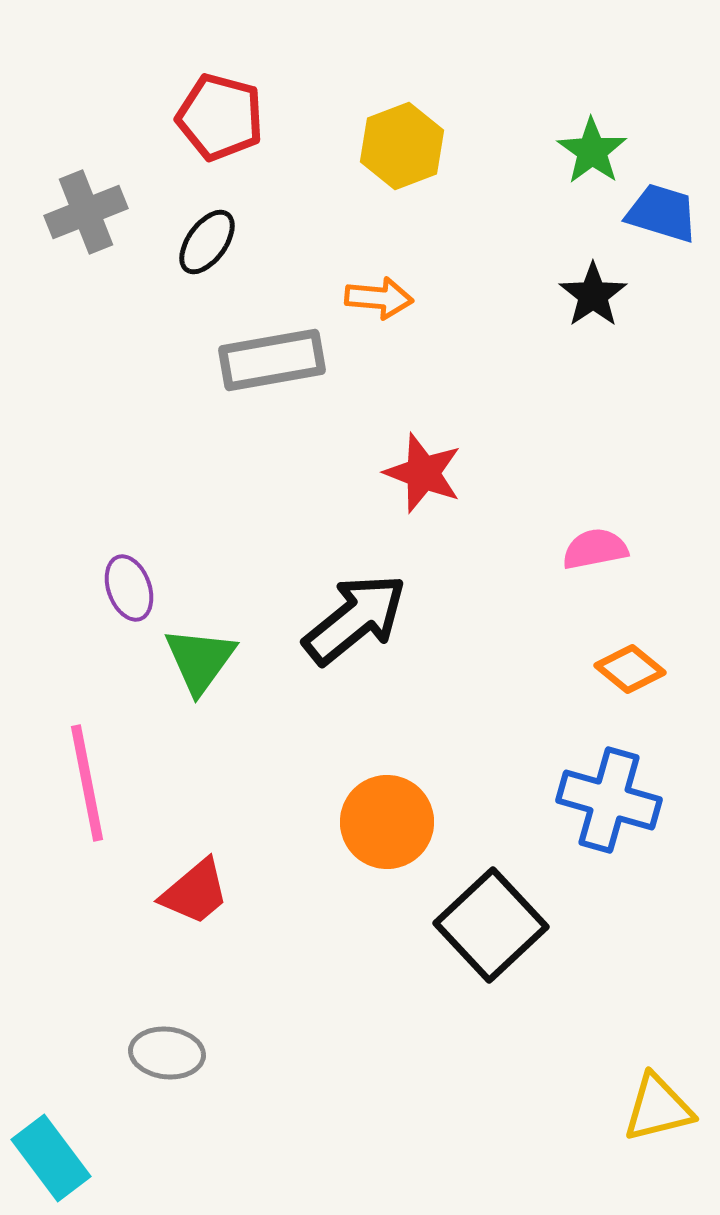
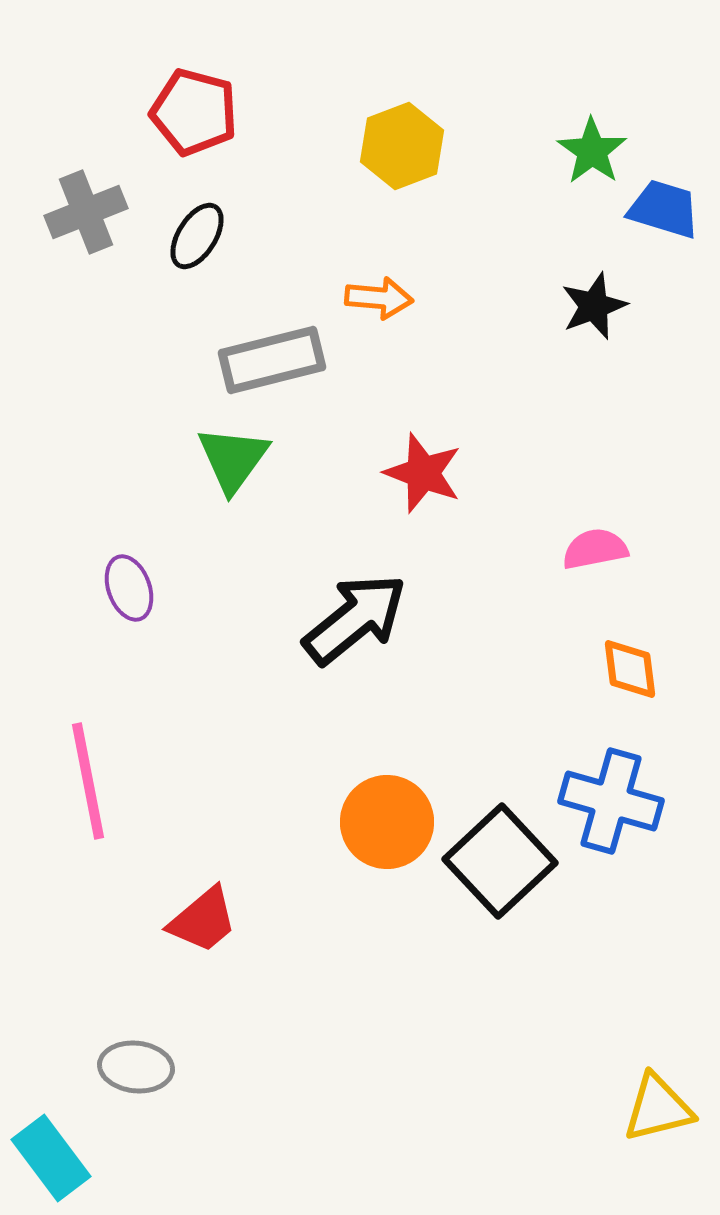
red pentagon: moved 26 px left, 5 px up
blue trapezoid: moved 2 px right, 4 px up
black ellipse: moved 10 px left, 6 px up; rotated 4 degrees counterclockwise
black star: moved 1 px right, 11 px down; rotated 14 degrees clockwise
gray rectangle: rotated 4 degrees counterclockwise
green triangle: moved 33 px right, 201 px up
orange diamond: rotated 44 degrees clockwise
pink line: moved 1 px right, 2 px up
blue cross: moved 2 px right, 1 px down
red trapezoid: moved 8 px right, 28 px down
black square: moved 9 px right, 64 px up
gray ellipse: moved 31 px left, 14 px down
